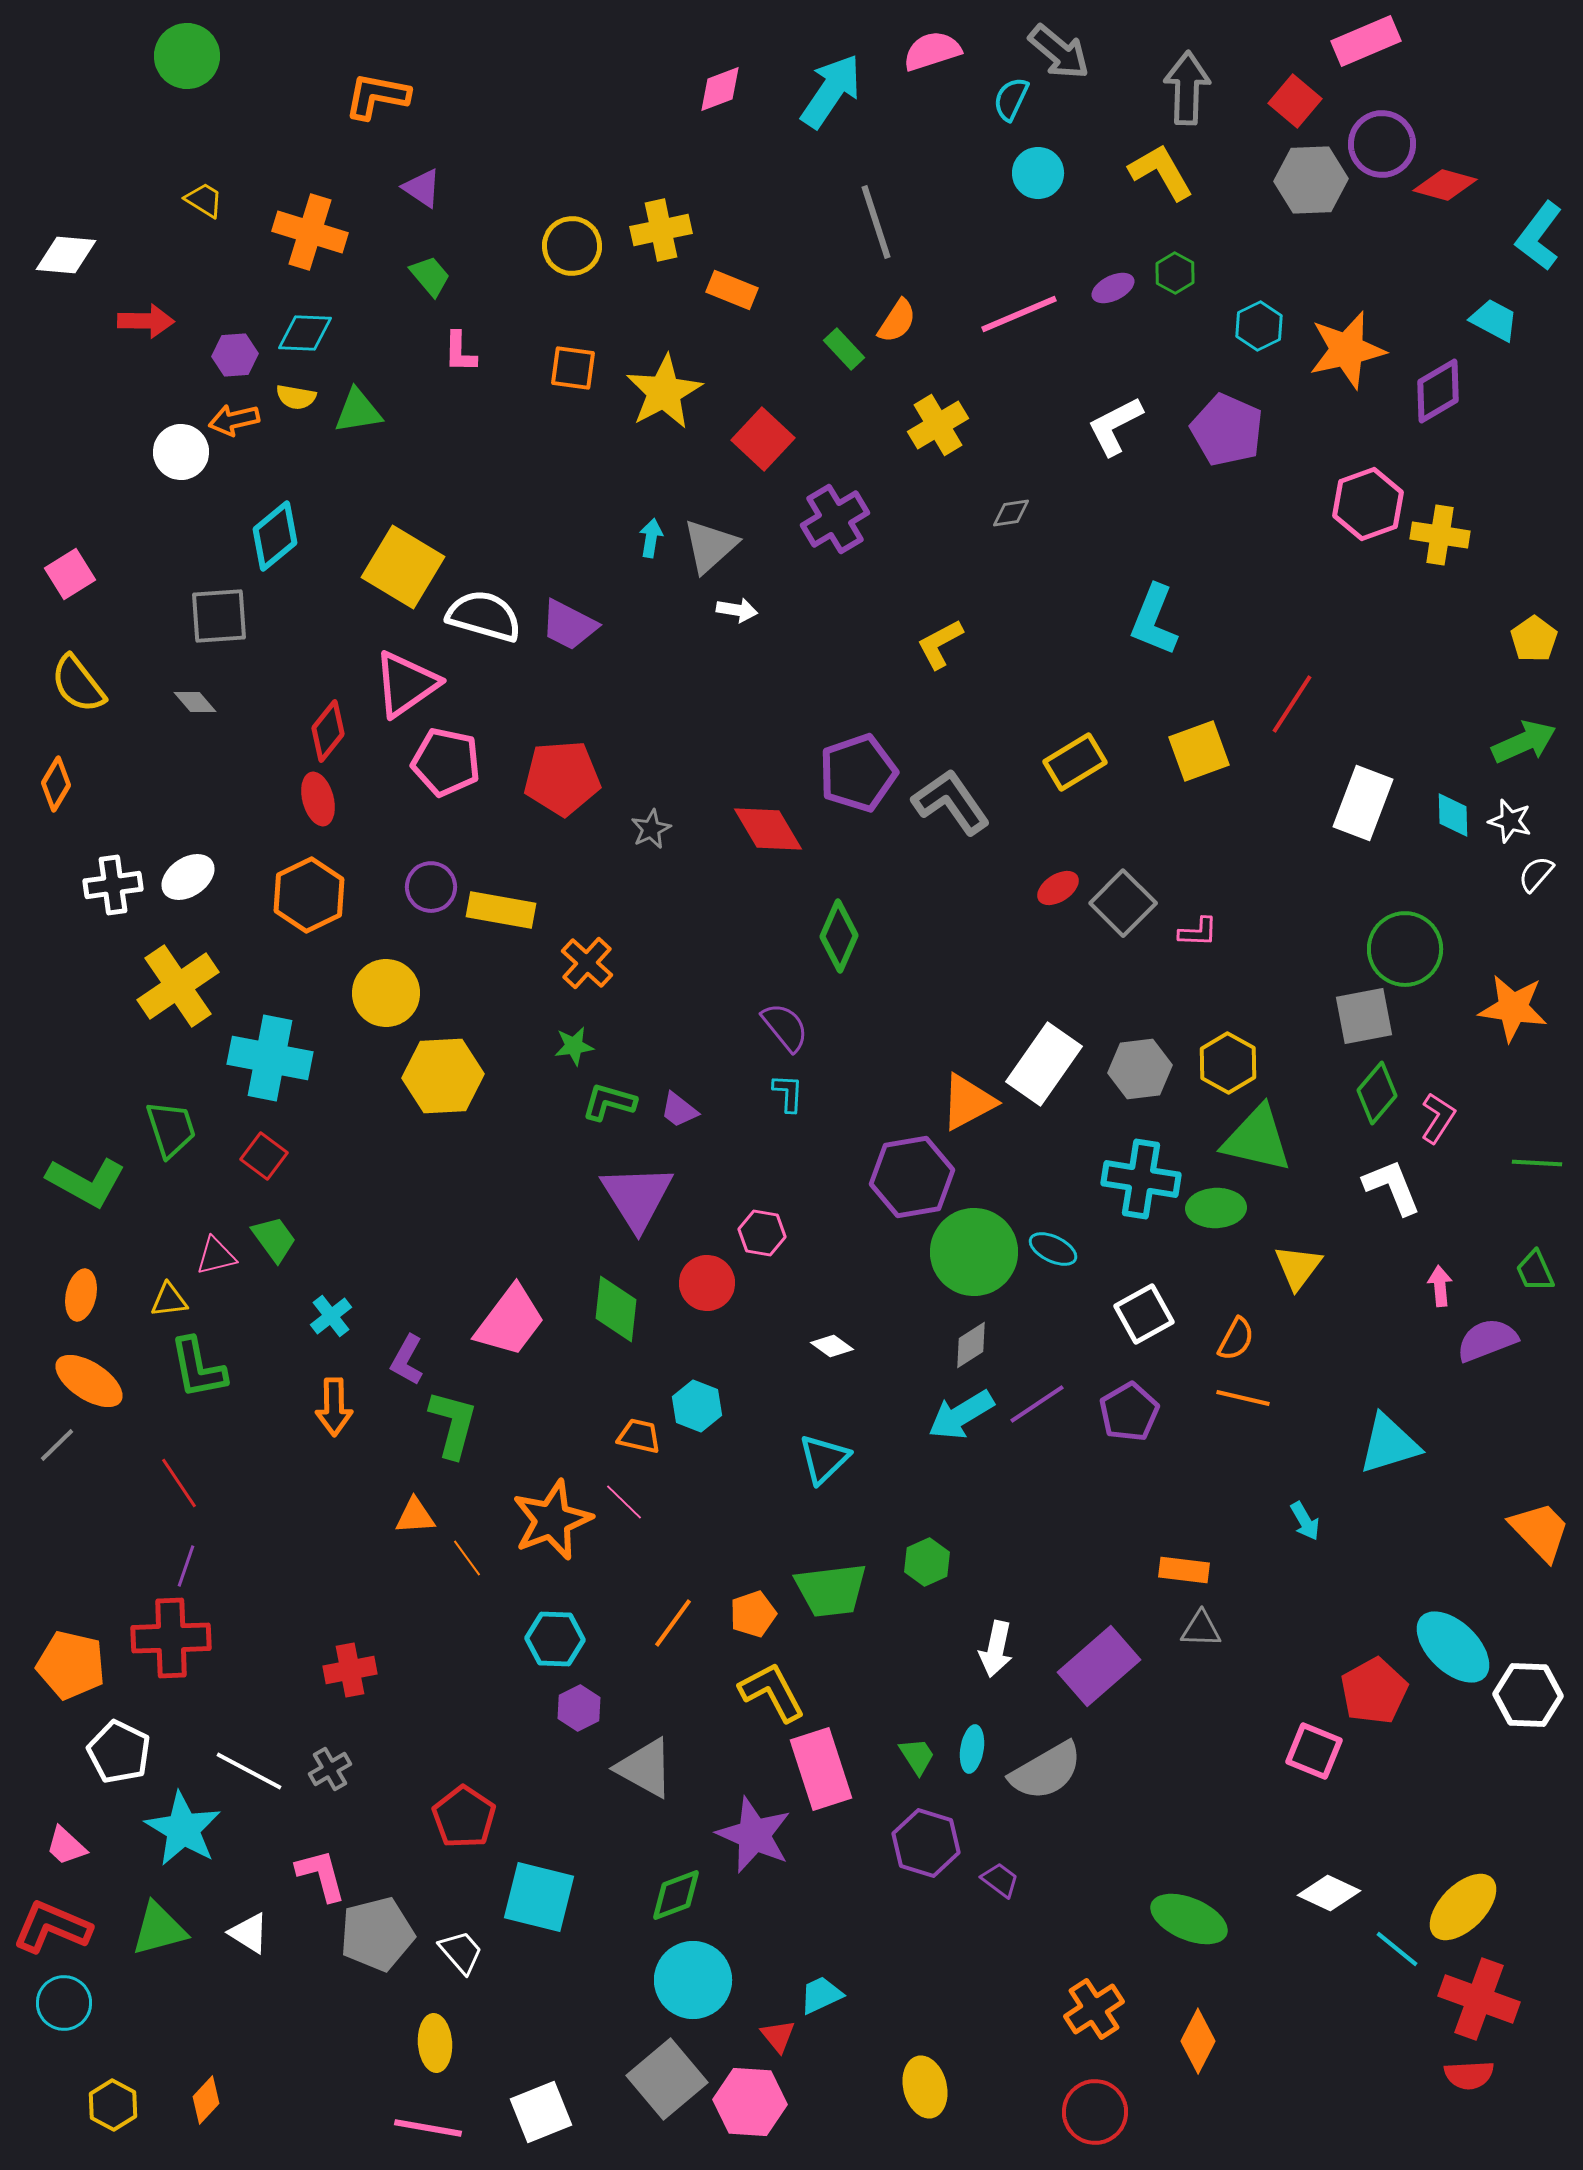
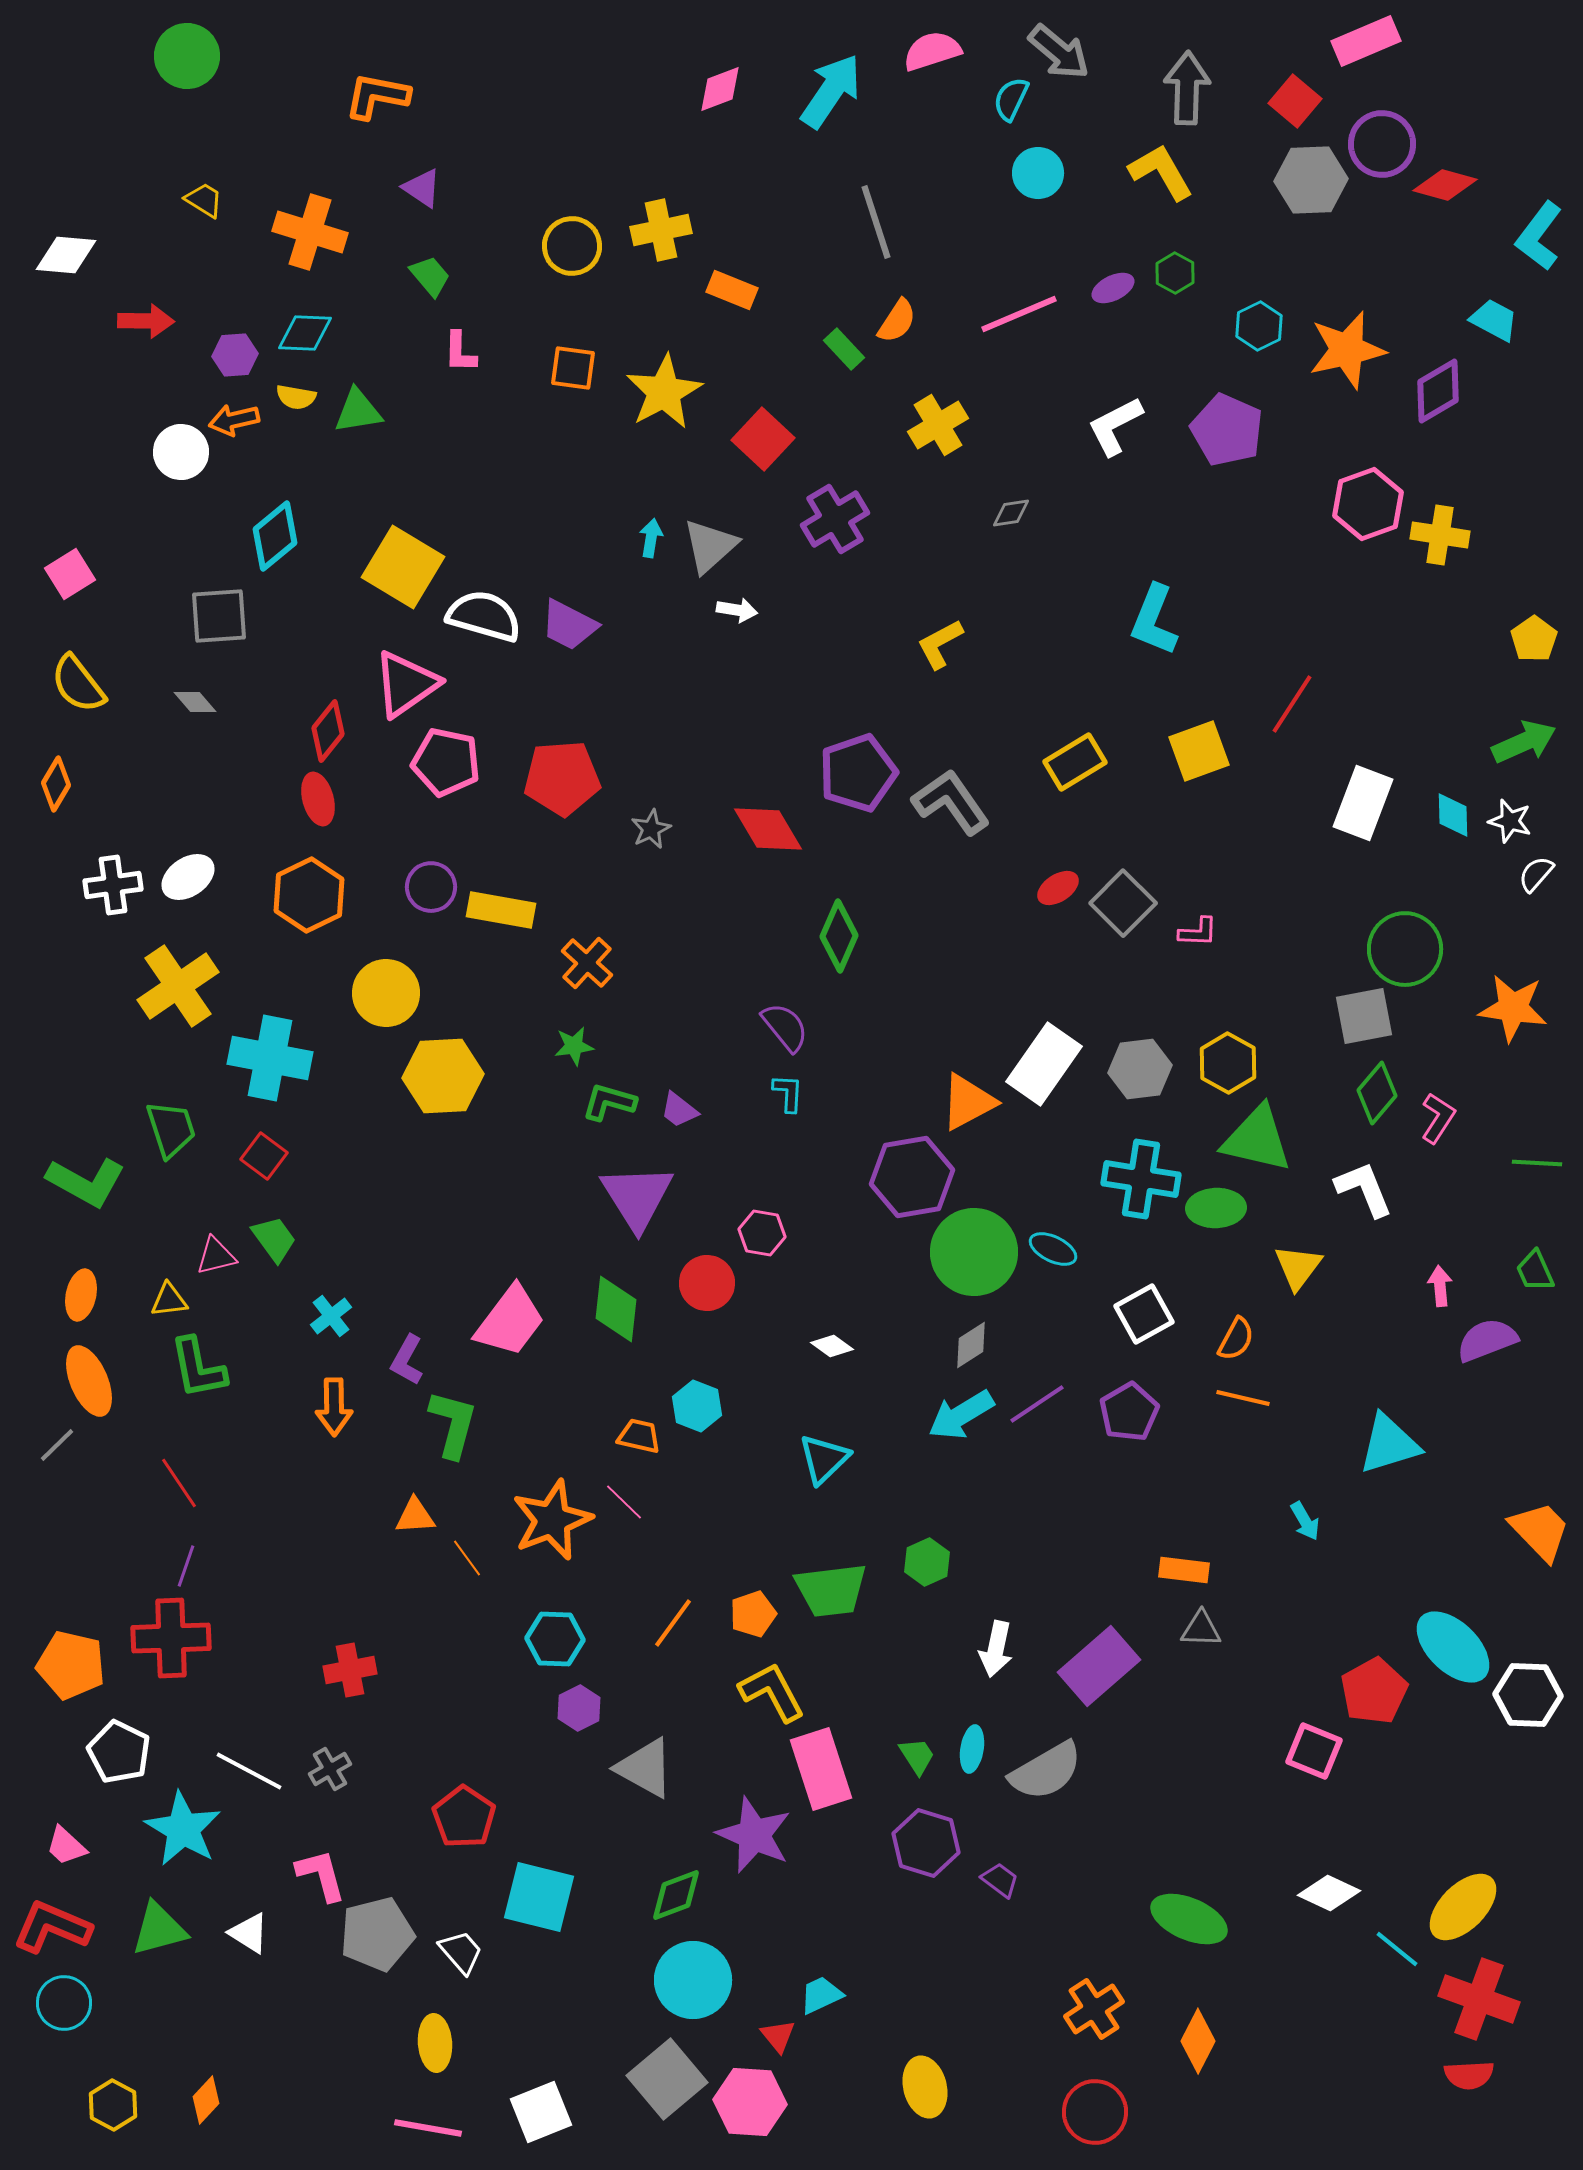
white L-shape at (1392, 1187): moved 28 px left, 2 px down
orange ellipse at (89, 1381): rotated 34 degrees clockwise
